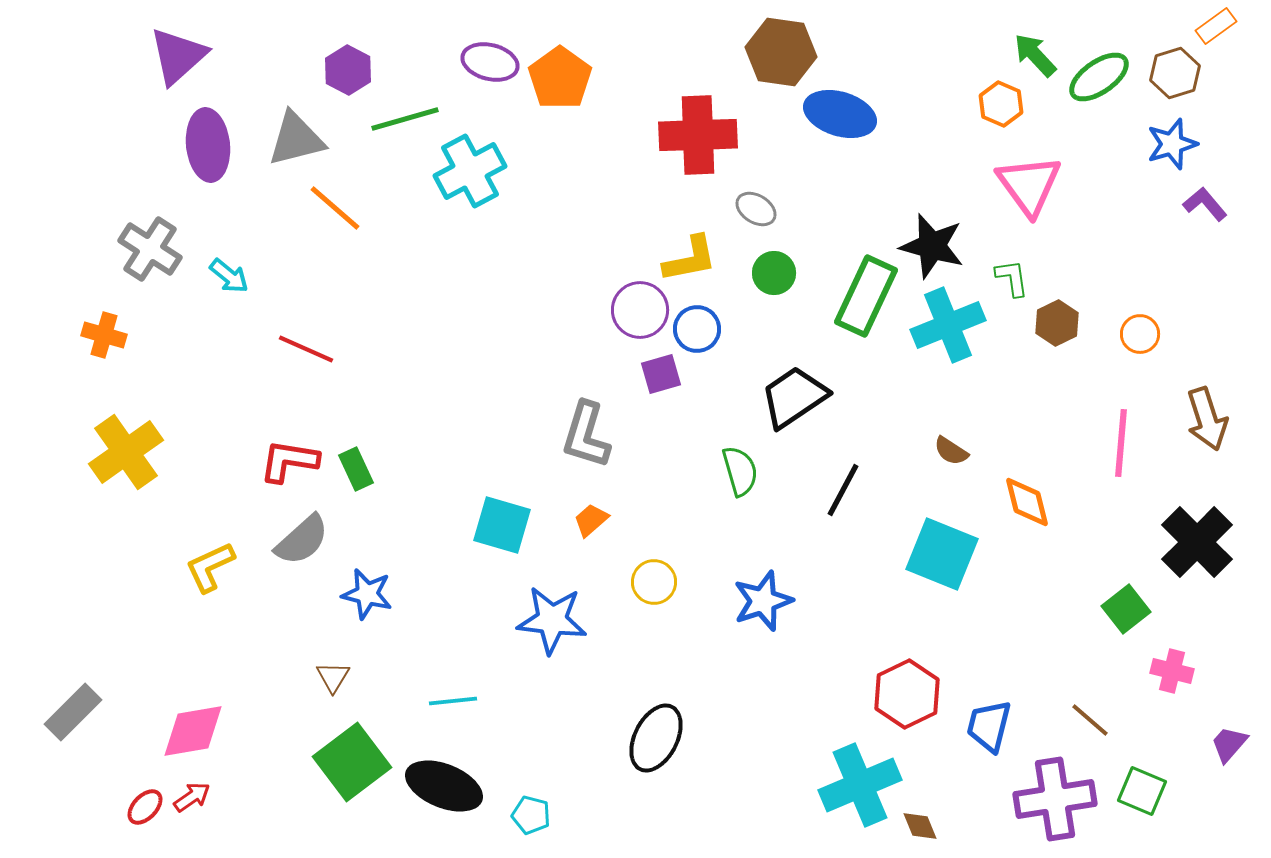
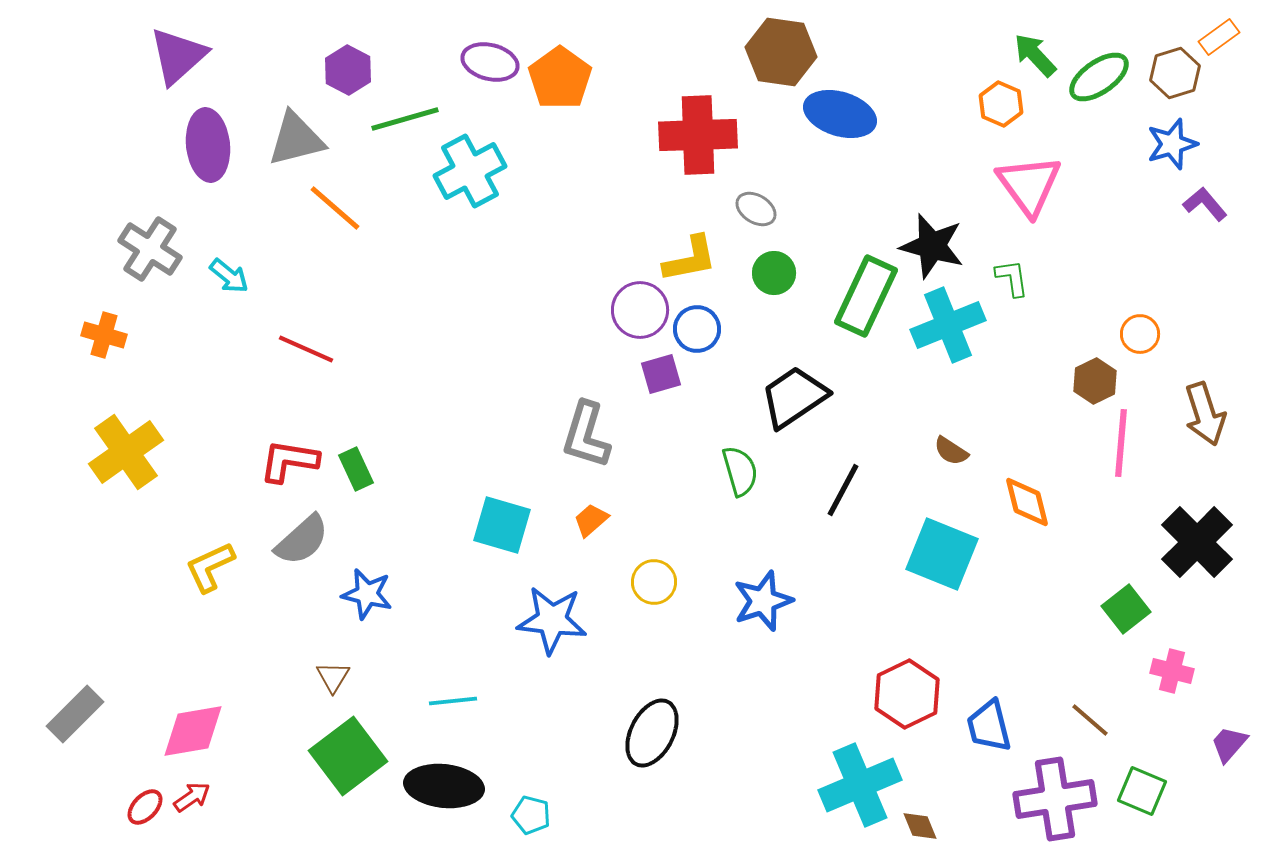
orange rectangle at (1216, 26): moved 3 px right, 11 px down
brown hexagon at (1057, 323): moved 38 px right, 58 px down
brown arrow at (1207, 419): moved 2 px left, 5 px up
gray rectangle at (73, 712): moved 2 px right, 2 px down
blue trapezoid at (989, 726): rotated 28 degrees counterclockwise
black ellipse at (656, 738): moved 4 px left, 5 px up
green square at (352, 762): moved 4 px left, 6 px up
black ellipse at (444, 786): rotated 16 degrees counterclockwise
